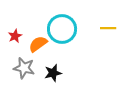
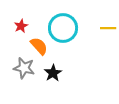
cyan circle: moved 1 px right, 1 px up
red star: moved 6 px right, 10 px up
orange semicircle: moved 1 px right, 2 px down; rotated 84 degrees clockwise
black star: rotated 18 degrees counterclockwise
